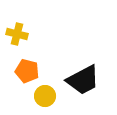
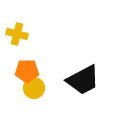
orange pentagon: rotated 15 degrees counterclockwise
yellow circle: moved 11 px left, 8 px up
